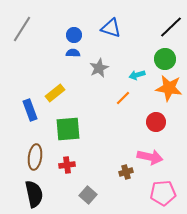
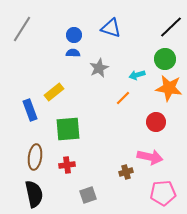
yellow rectangle: moved 1 px left, 1 px up
gray square: rotated 30 degrees clockwise
